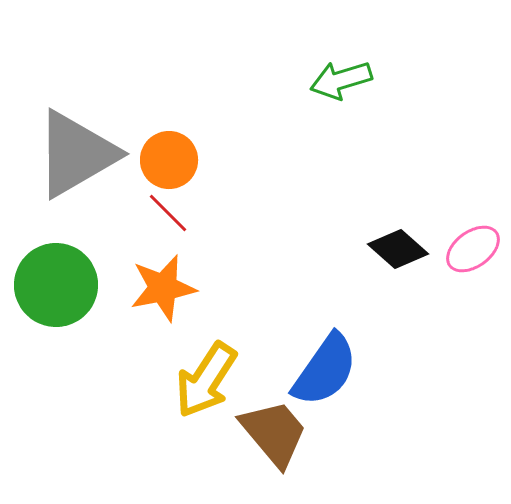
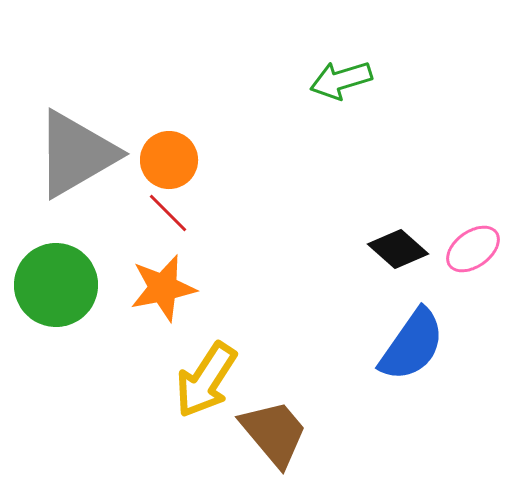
blue semicircle: moved 87 px right, 25 px up
